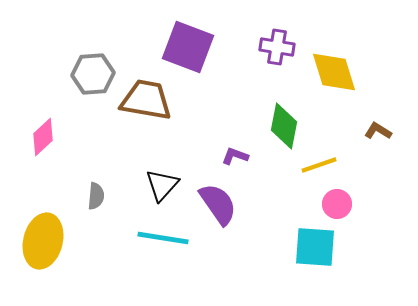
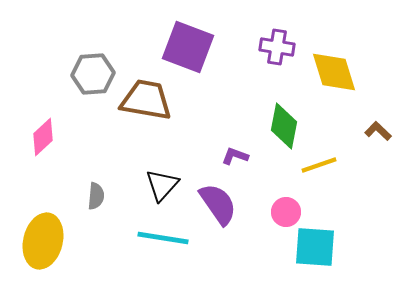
brown L-shape: rotated 12 degrees clockwise
pink circle: moved 51 px left, 8 px down
